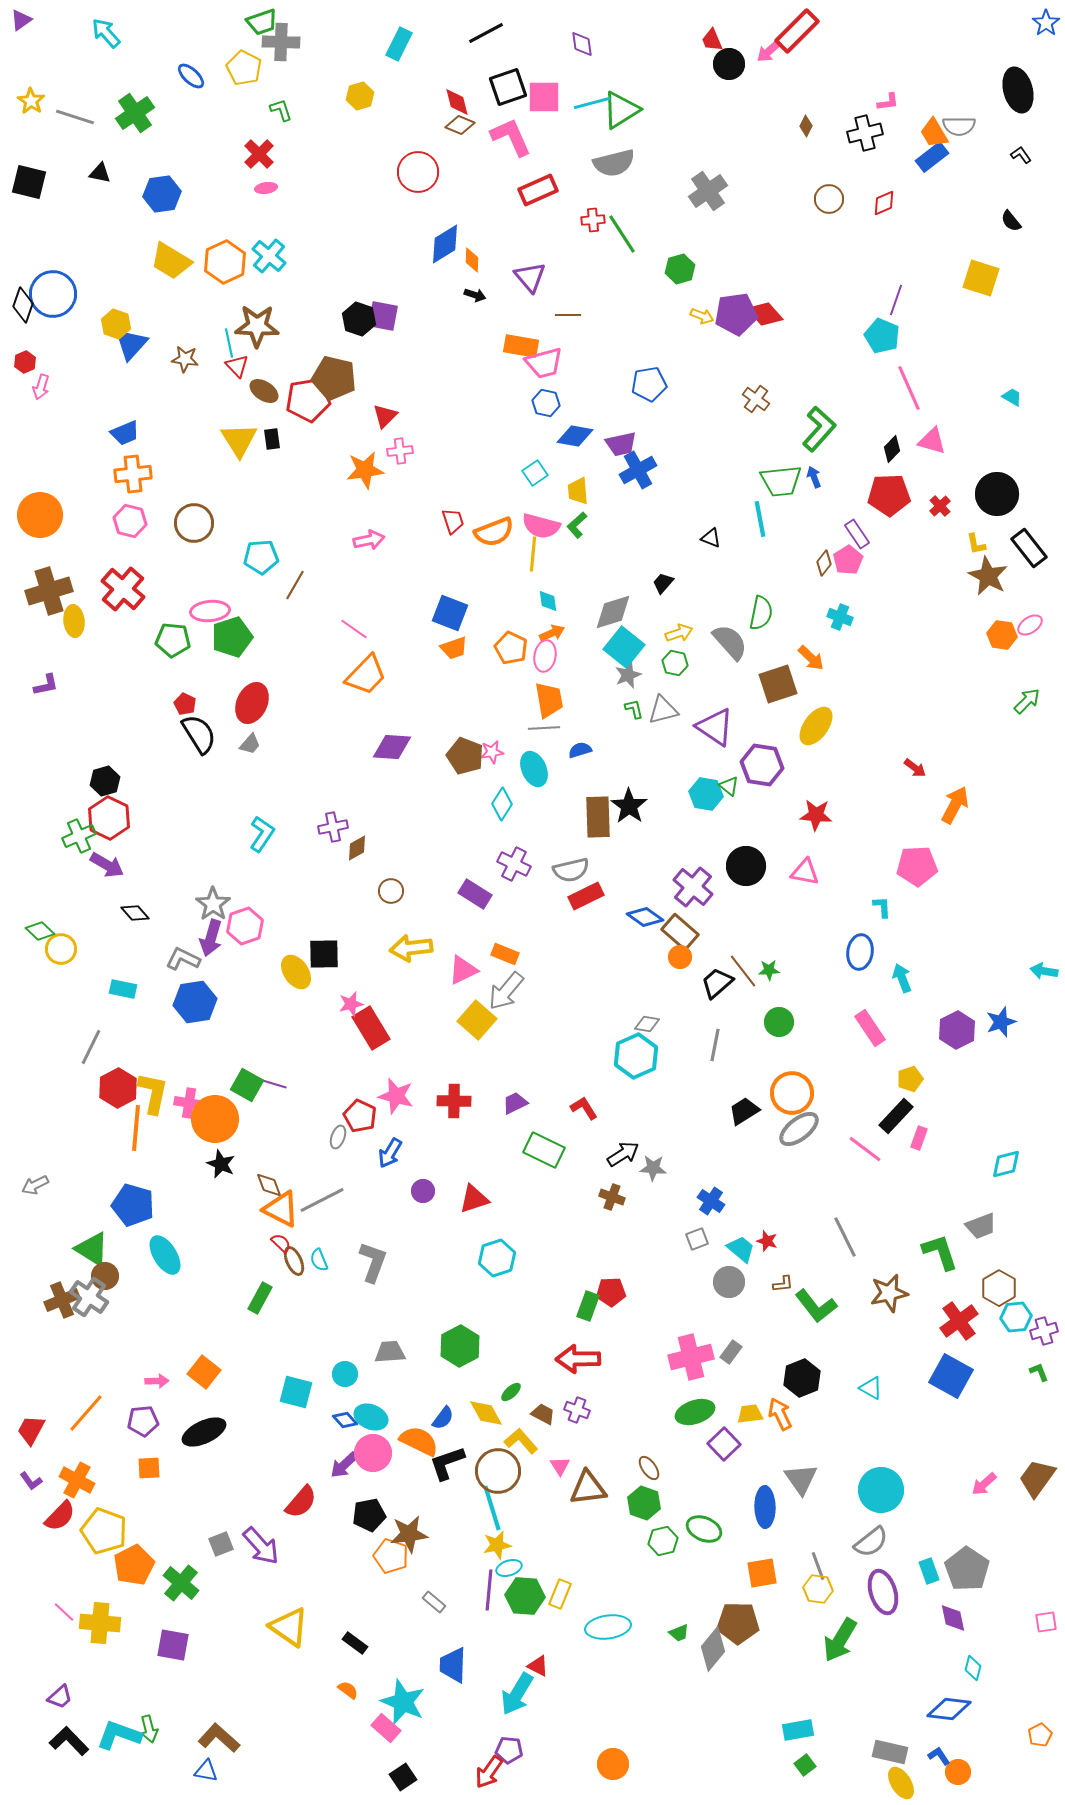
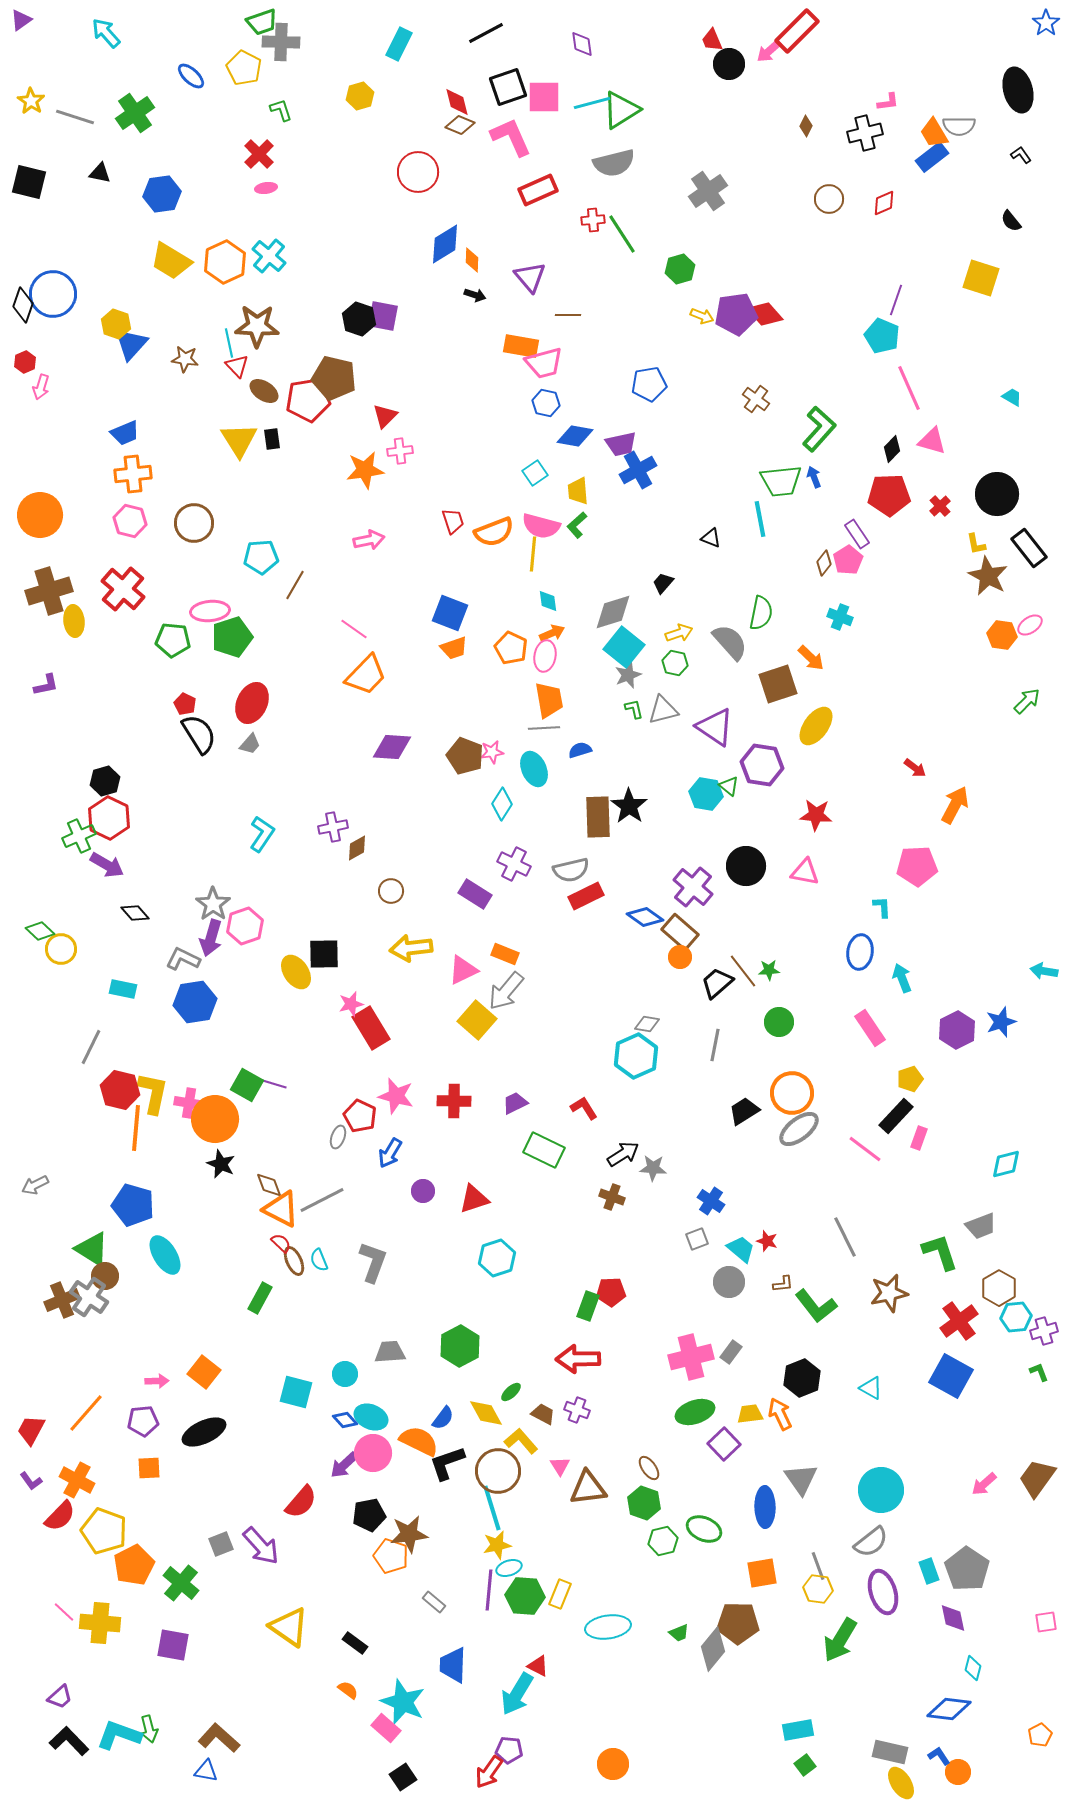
red hexagon at (118, 1088): moved 2 px right, 2 px down; rotated 18 degrees counterclockwise
